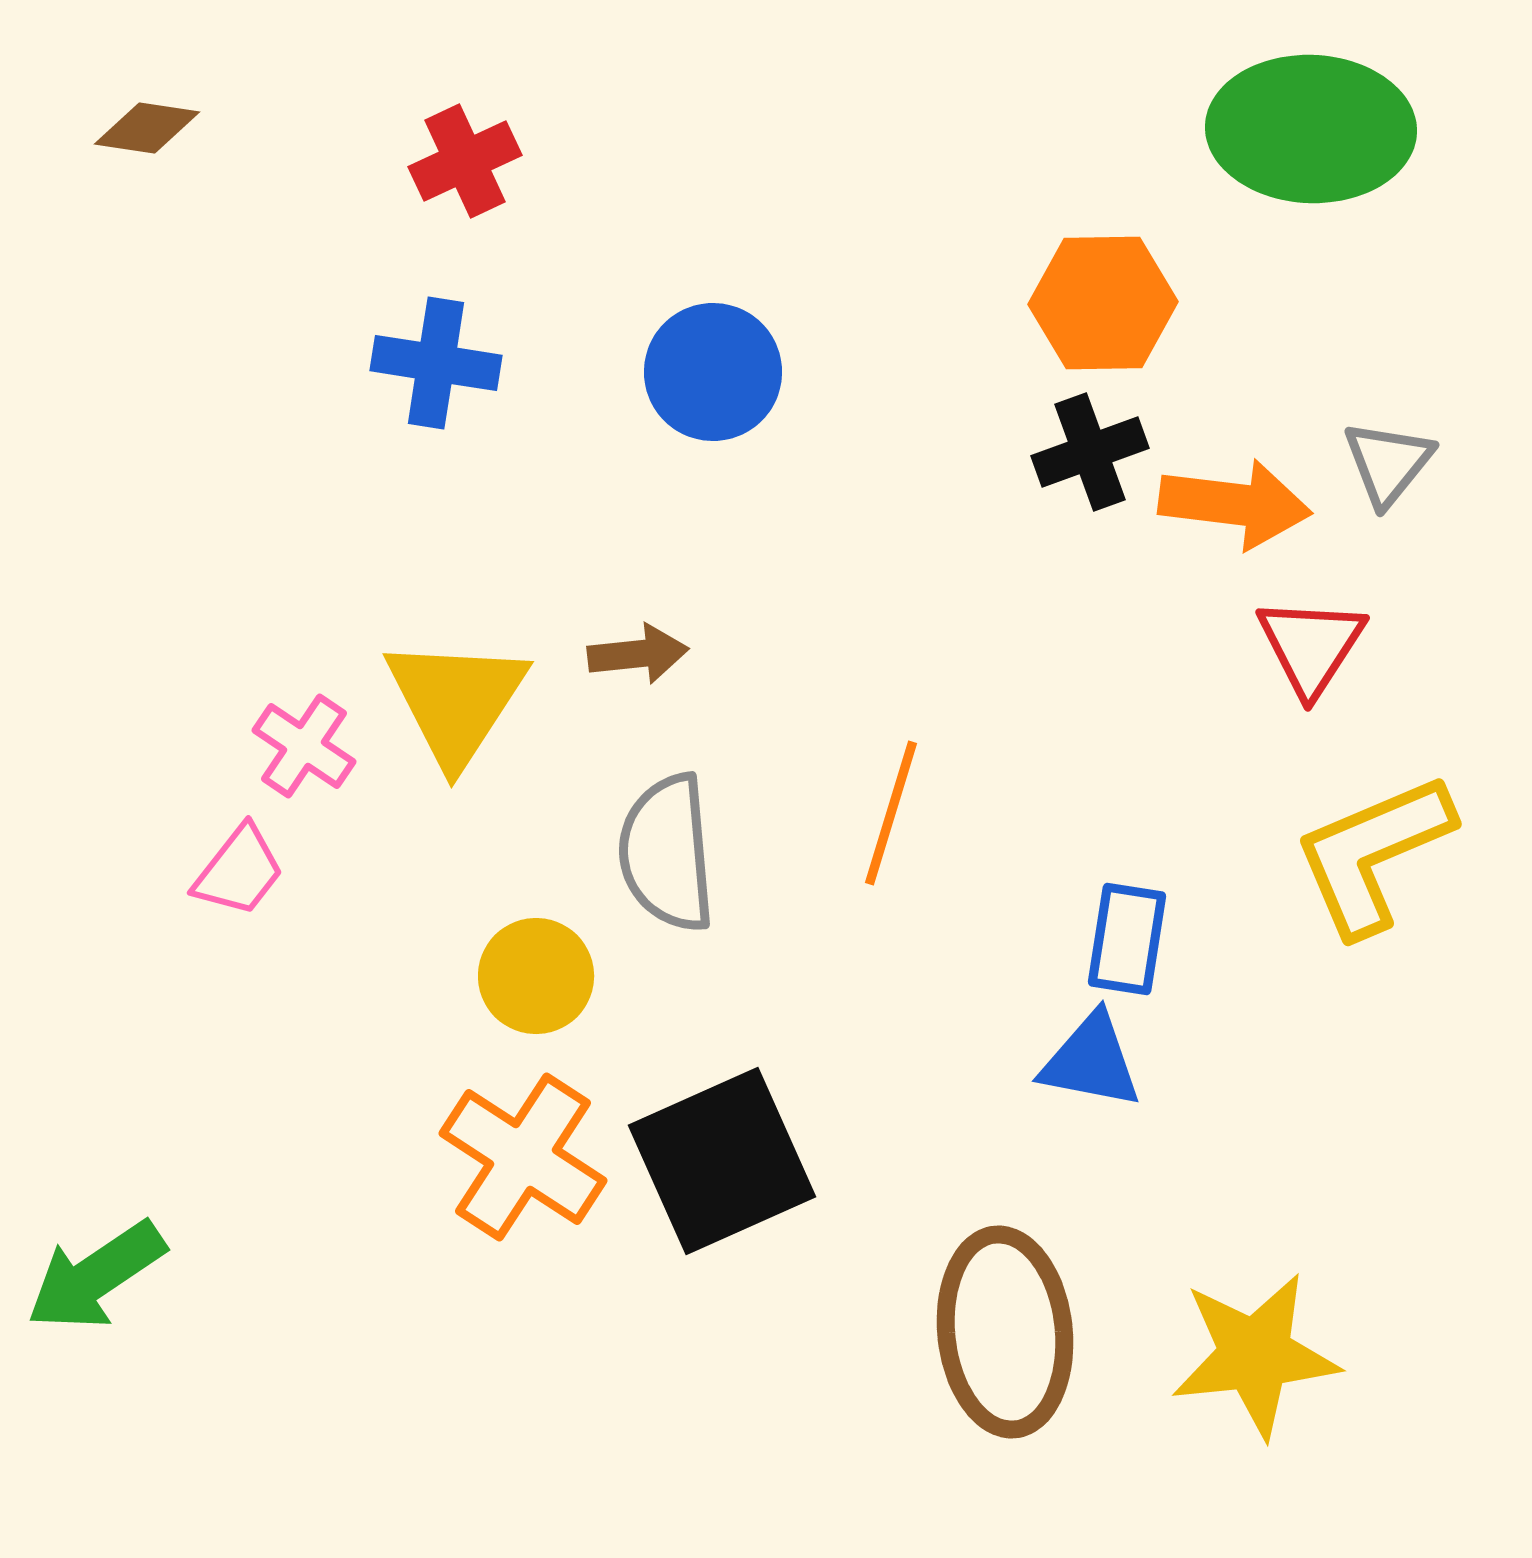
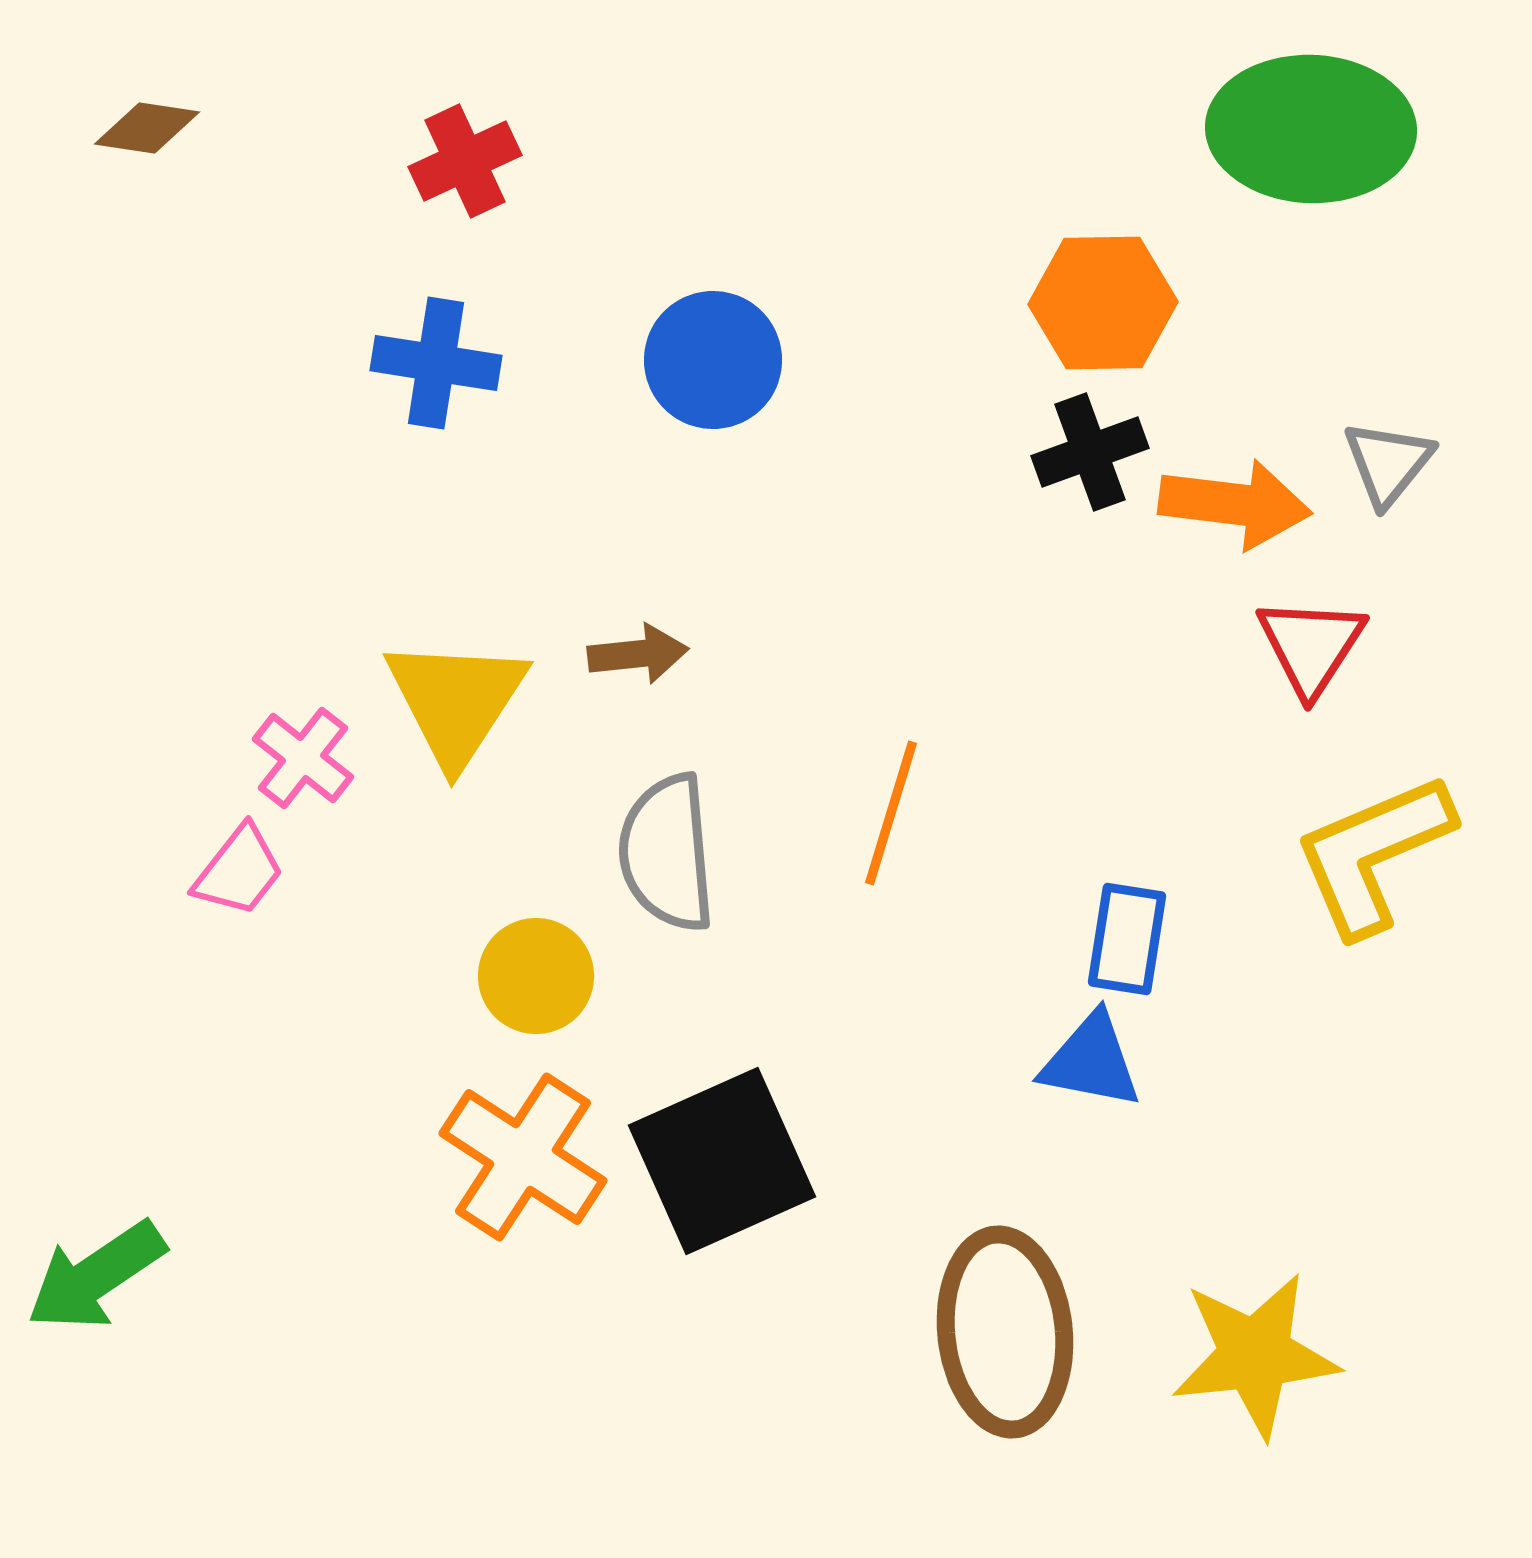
blue circle: moved 12 px up
pink cross: moved 1 px left, 12 px down; rotated 4 degrees clockwise
